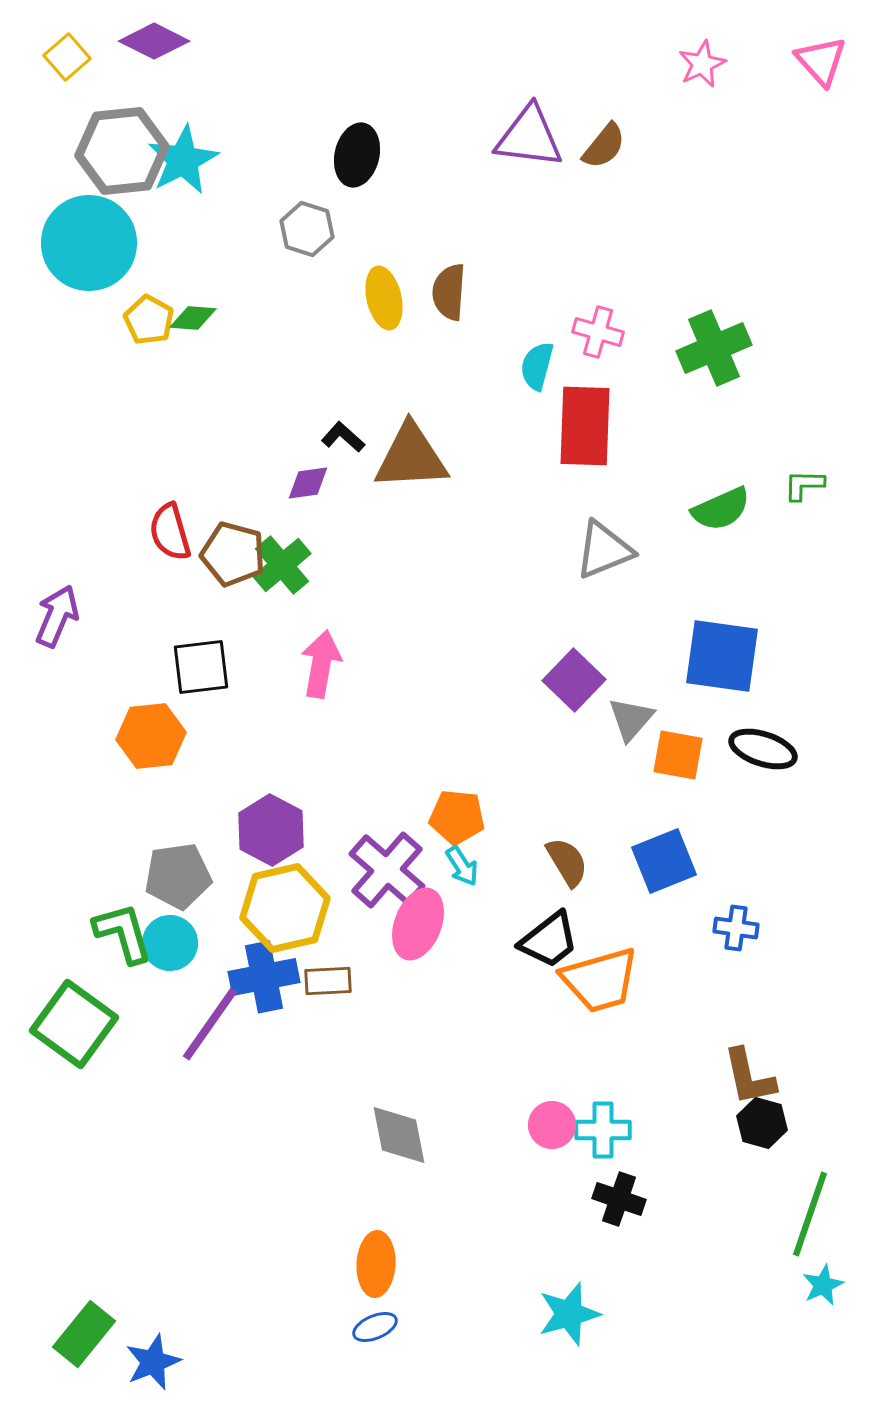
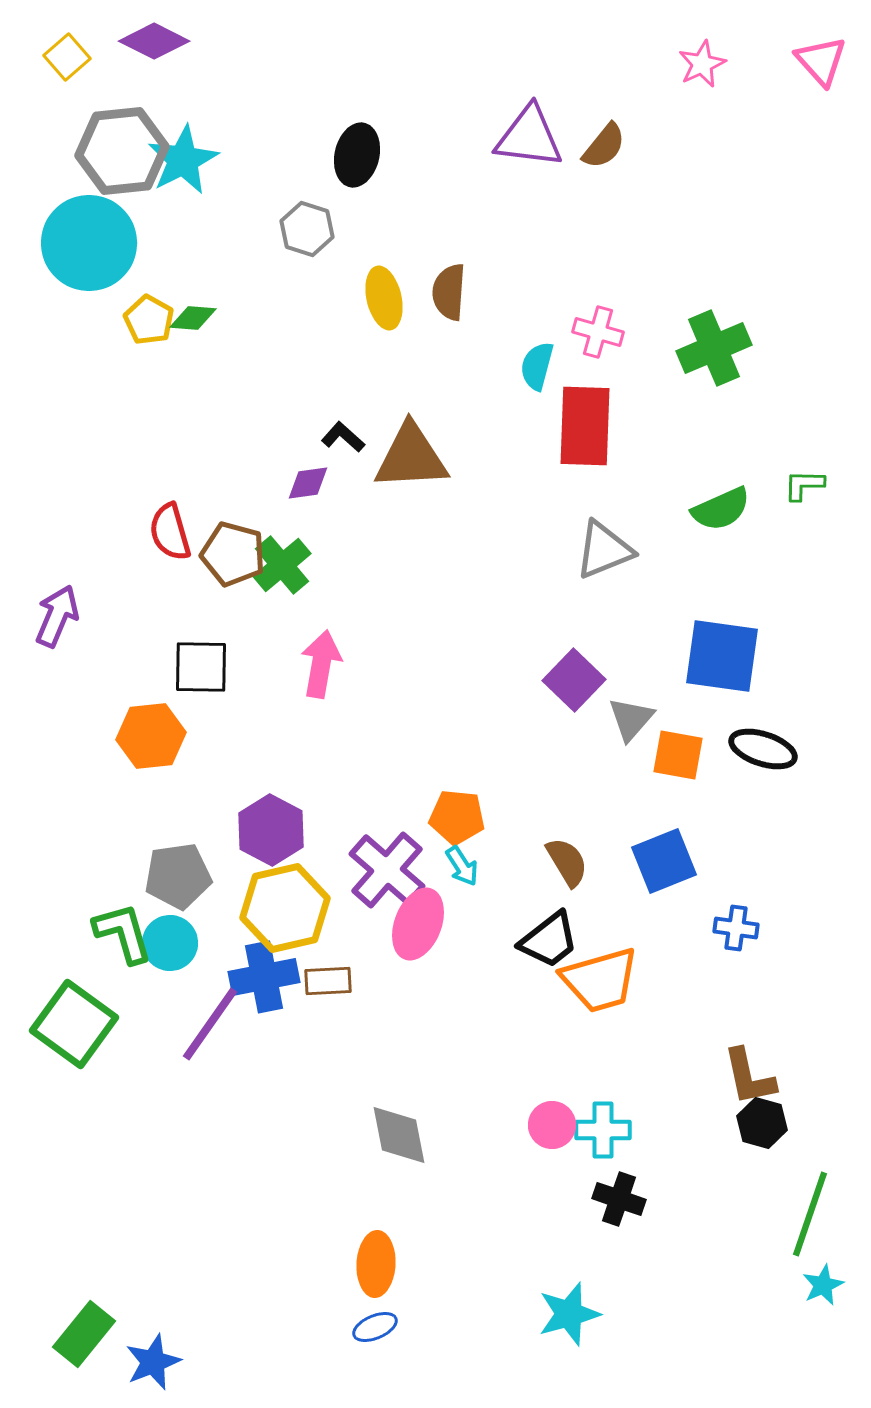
black square at (201, 667): rotated 8 degrees clockwise
